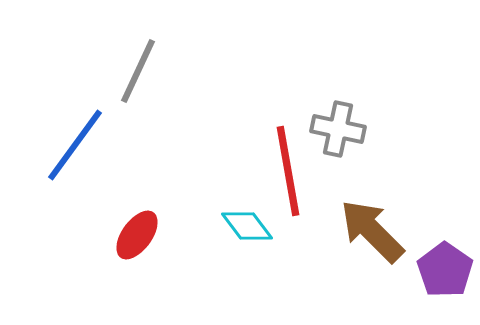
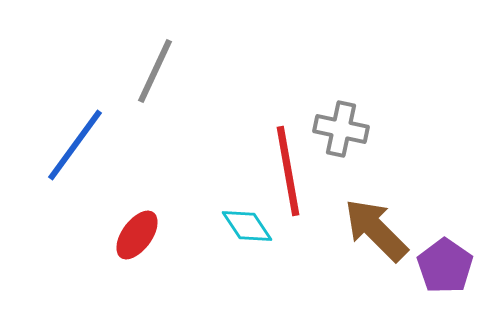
gray line: moved 17 px right
gray cross: moved 3 px right
cyan diamond: rotated 4 degrees clockwise
brown arrow: moved 4 px right, 1 px up
purple pentagon: moved 4 px up
